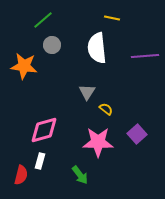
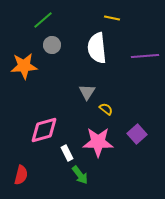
orange star: rotated 12 degrees counterclockwise
white rectangle: moved 27 px right, 8 px up; rotated 42 degrees counterclockwise
